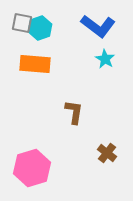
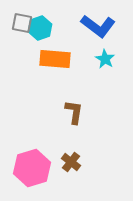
orange rectangle: moved 20 px right, 5 px up
brown cross: moved 36 px left, 9 px down
